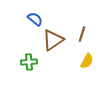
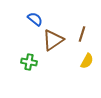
green cross: rotated 14 degrees clockwise
